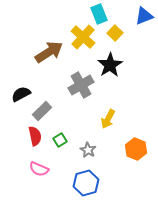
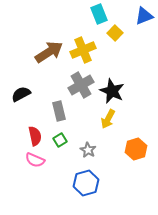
yellow cross: moved 13 px down; rotated 25 degrees clockwise
black star: moved 2 px right, 26 px down; rotated 15 degrees counterclockwise
gray rectangle: moved 17 px right; rotated 60 degrees counterclockwise
orange hexagon: rotated 20 degrees clockwise
pink semicircle: moved 4 px left, 9 px up
